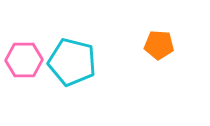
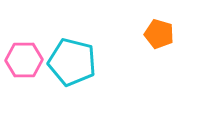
orange pentagon: moved 11 px up; rotated 12 degrees clockwise
